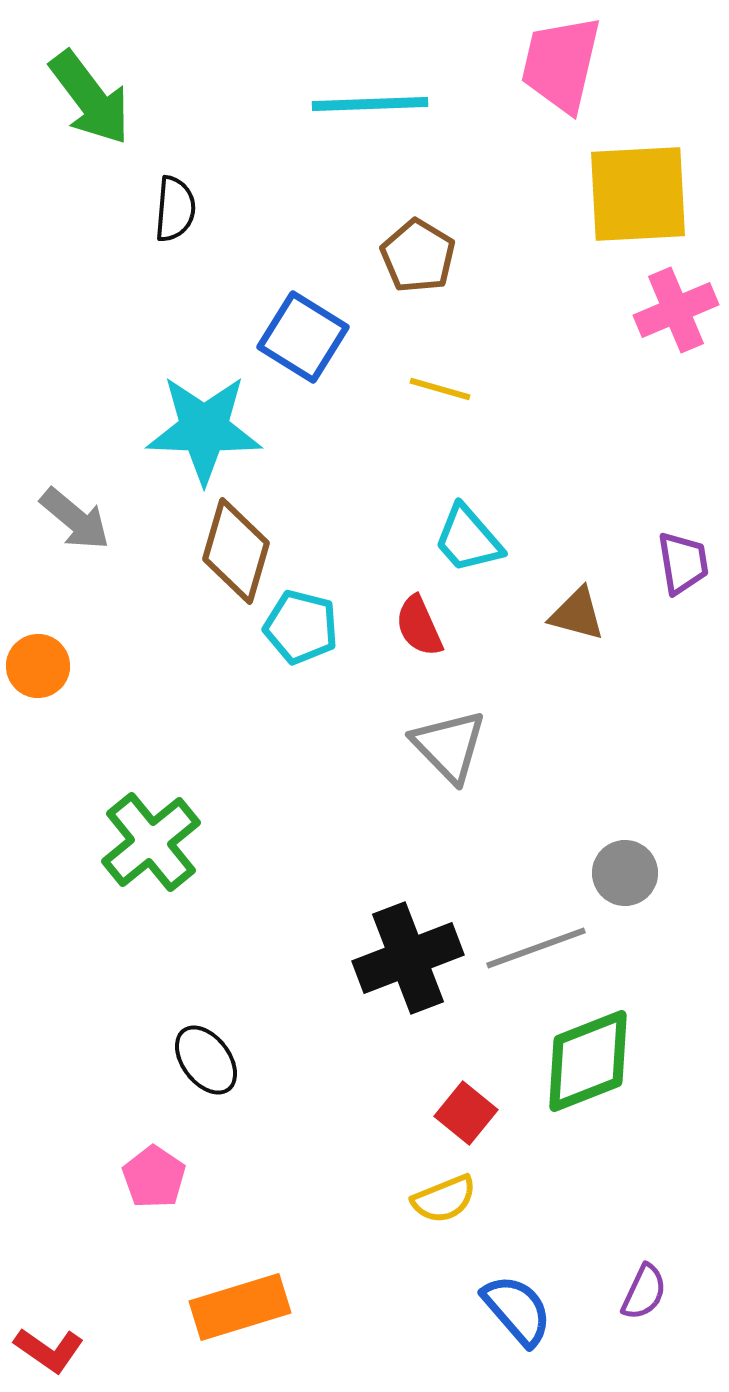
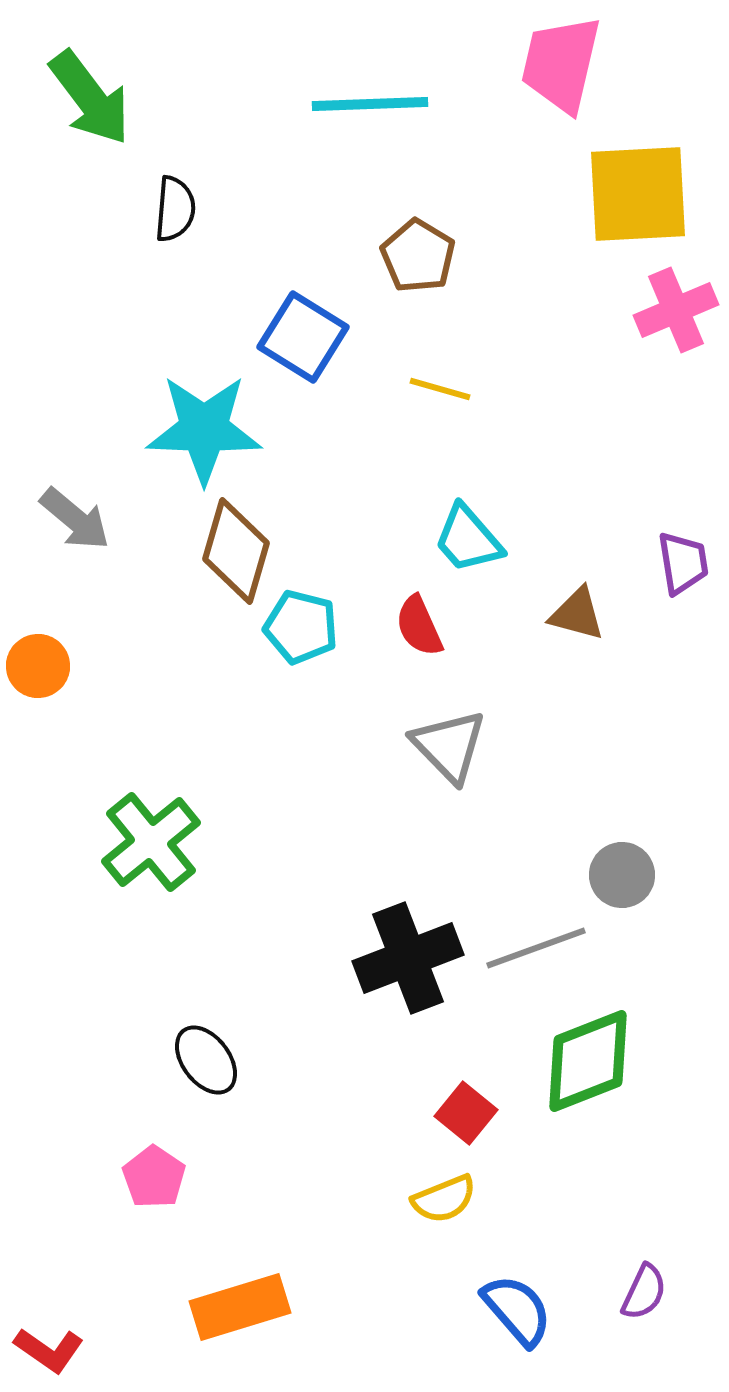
gray circle: moved 3 px left, 2 px down
